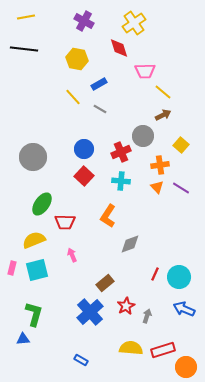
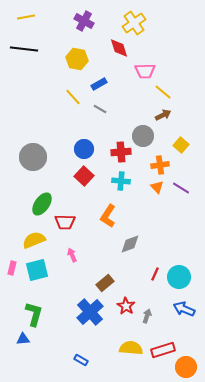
red cross at (121, 152): rotated 18 degrees clockwise
red star at (126, 306): rotated 12 degrees counterclockwise
